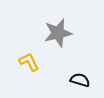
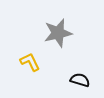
yellow L-shape: moved 1 px right
